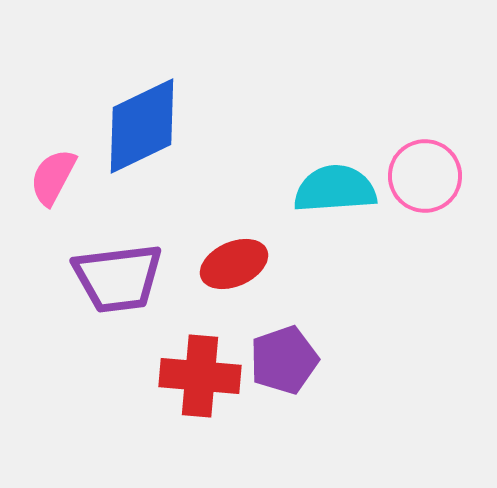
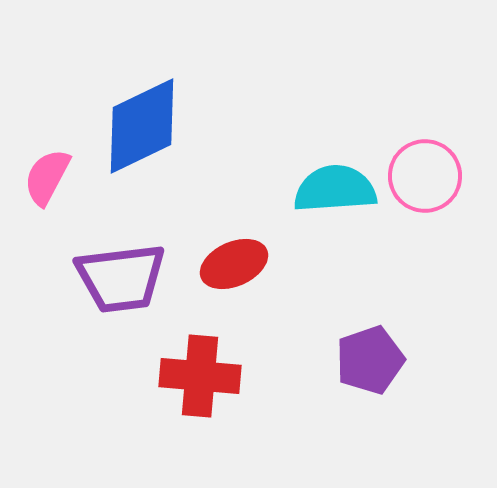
pink semicircle: moved 6 px left
purple trapezoid: moved 3 px right
purple pentagon: moved 86 px right
